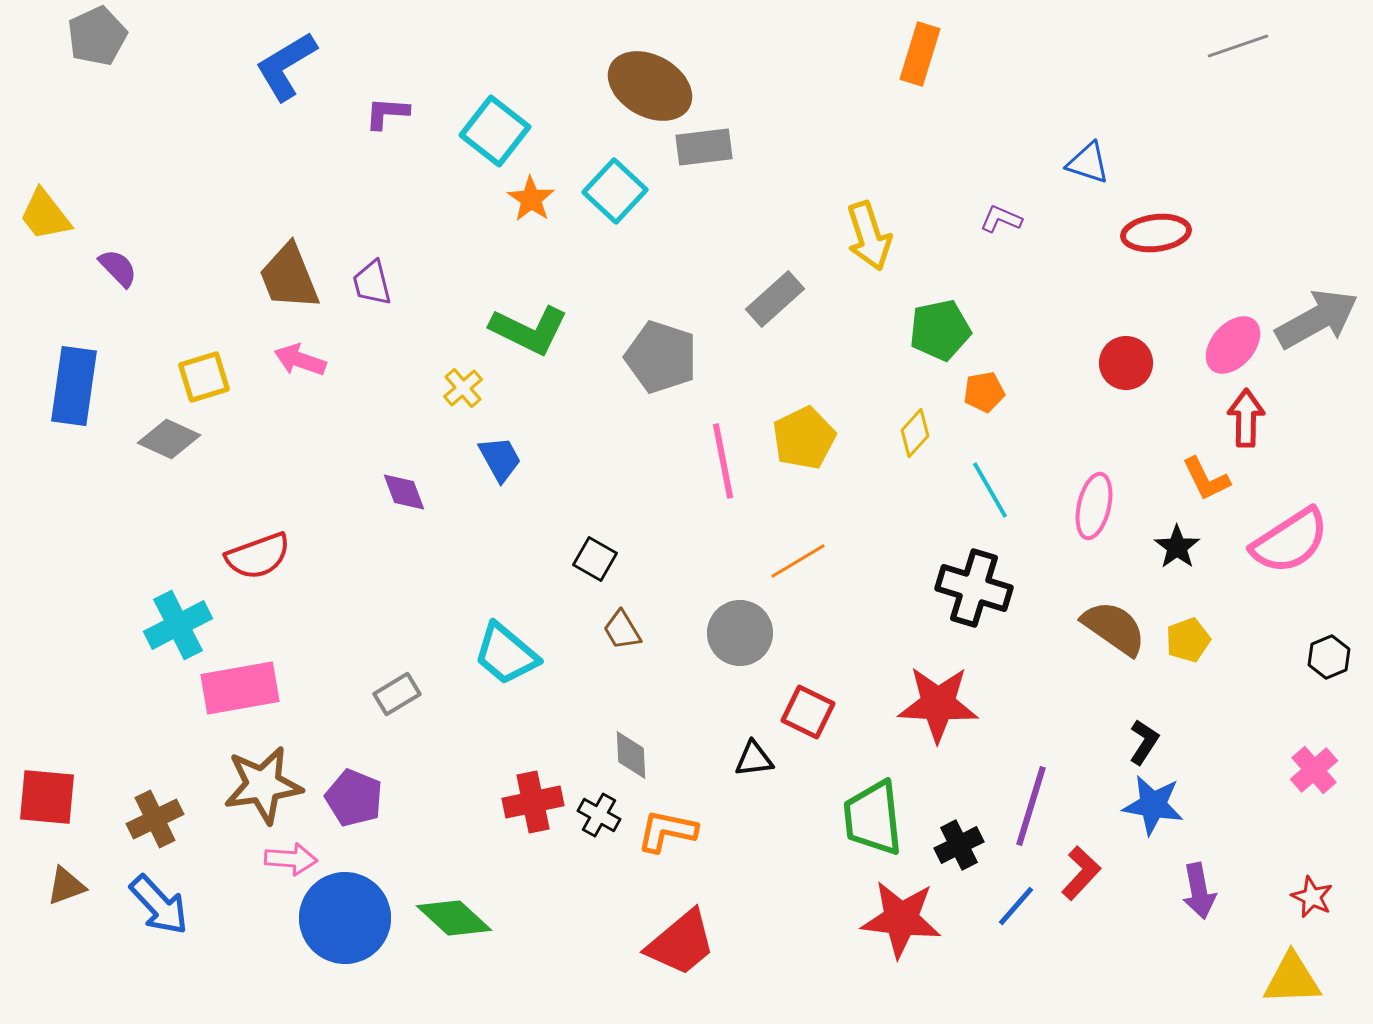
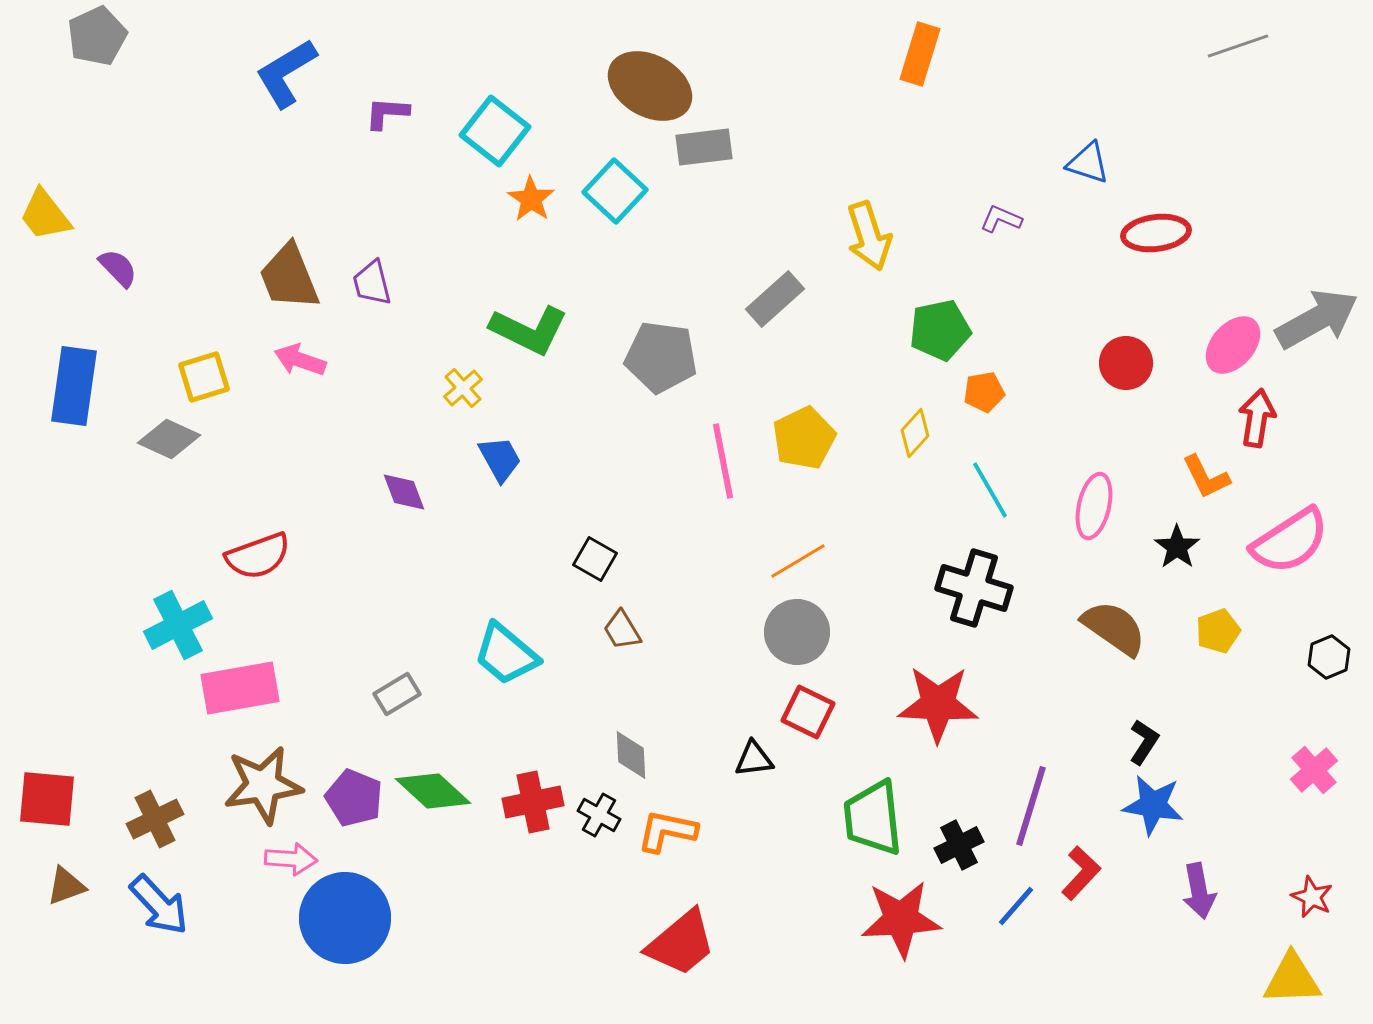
blue L-shape at (286, 66): moved 7 px down
gray pentagon at (661, 357): rotated 10 degrees counterclockwise
red arrow at (1246, 418): moved 11 px right; rotated 8 degrees clockwise
orange L-shape at (1206, 479): moved 2 px up
gray circle at (740, 633): moved 57 px right, 1 px up
yellow pentagon at (1188, 640): moved 30 px right, 9 px up
red square at (47, 797): moved 2 px down
green diamond at (454, 918): moved 21 px left, 127 px up
red star at (901, 919): rotated 10 degrees counterclockwise
